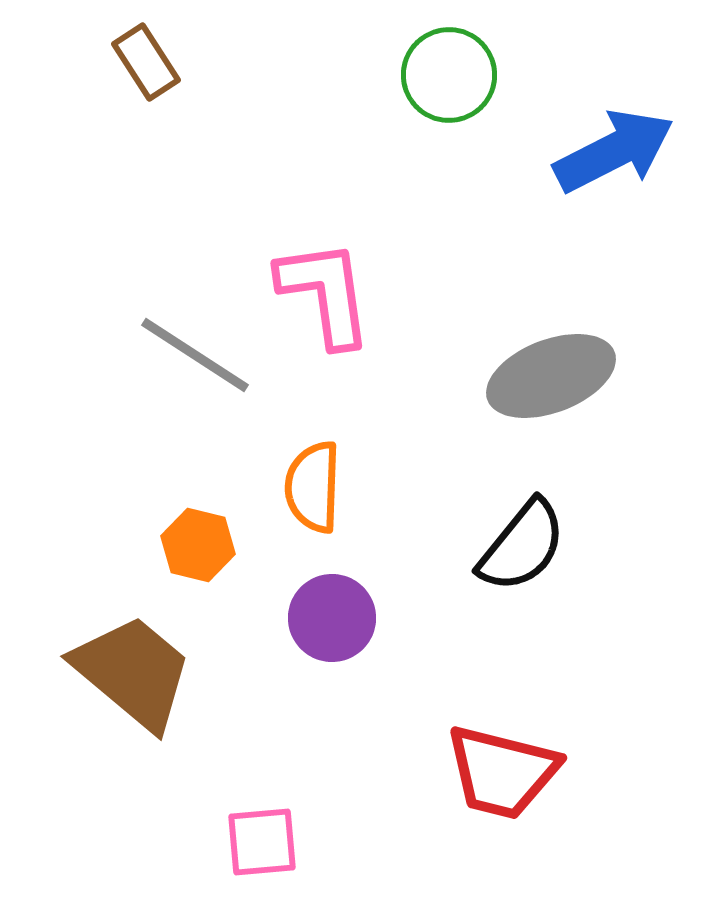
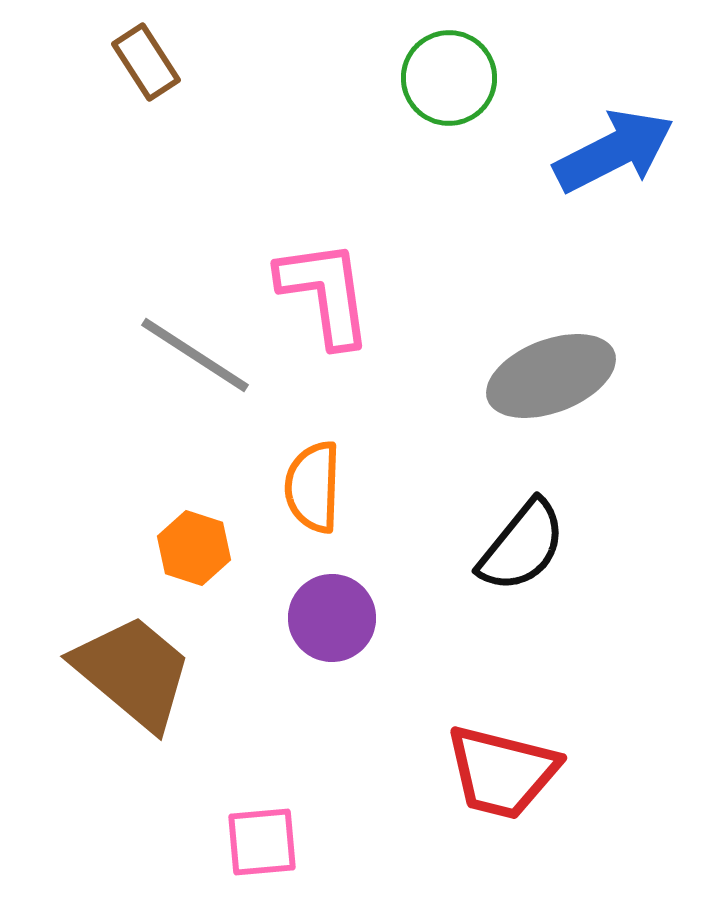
green circle: moved 3 px down
orange hexagon: moved 4 px left, 3 px down; rotated 4 degrees clockwise
